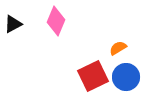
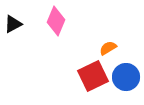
orange semicircle: moved 10 px left
